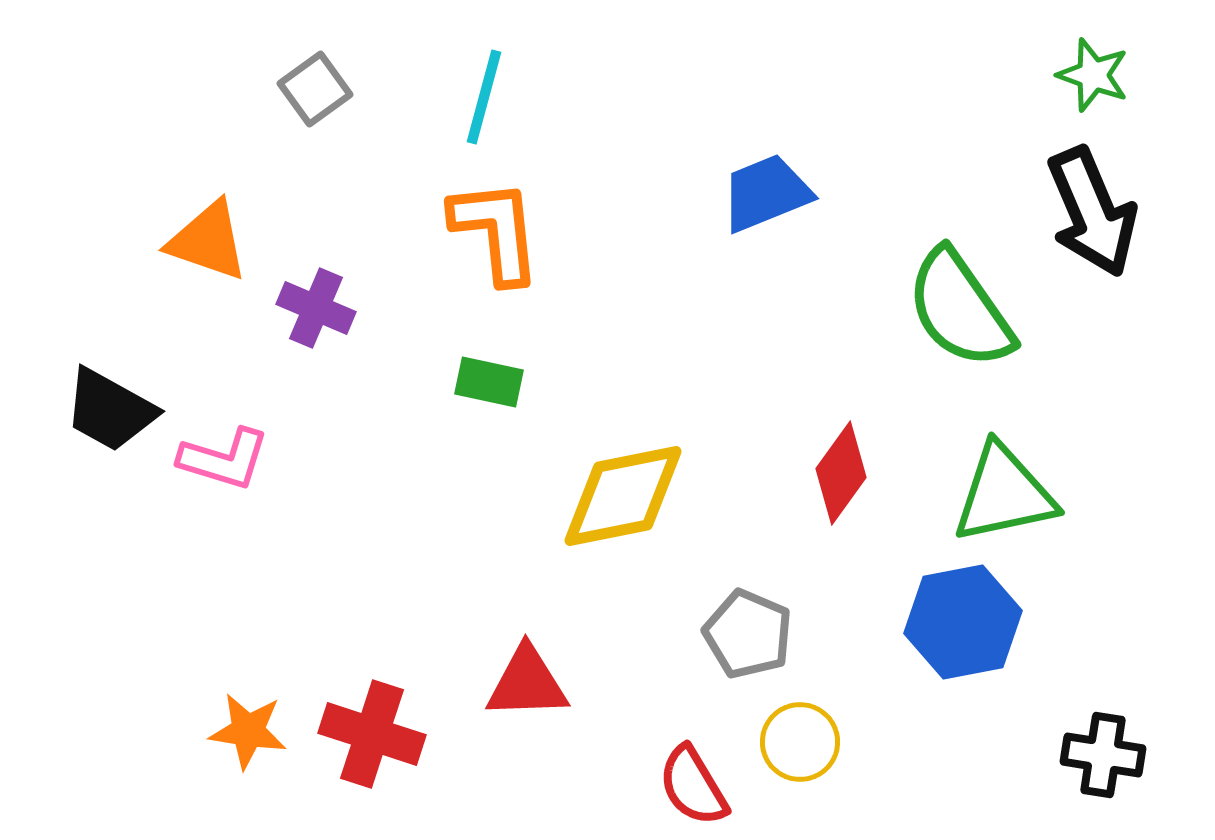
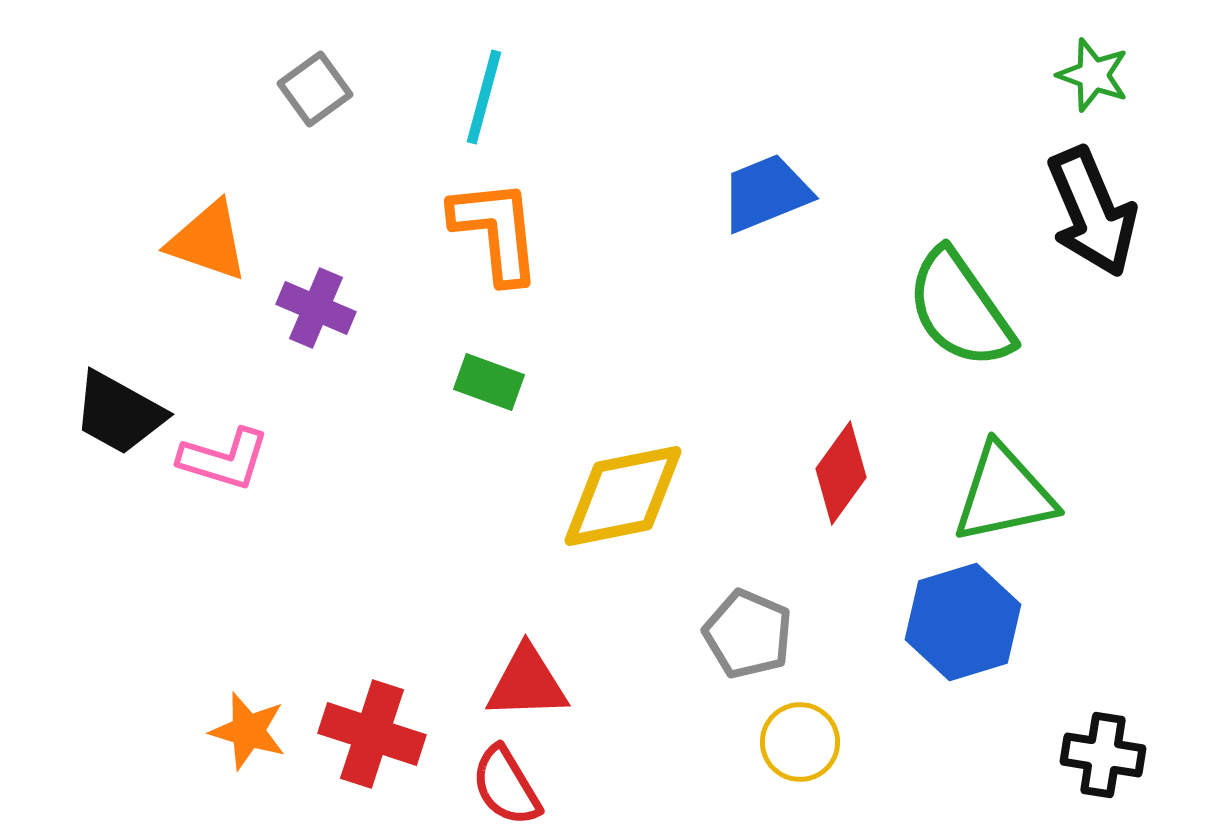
green rectangle: rotated 8 degrees clockwise
black trapezoid: moved 9 px right, 3 px down
blue hexagon: rotated 6 degrees counterclockwise
orange star: rotated 8 degrees clockwise
red semicircle: moved 187 px left
